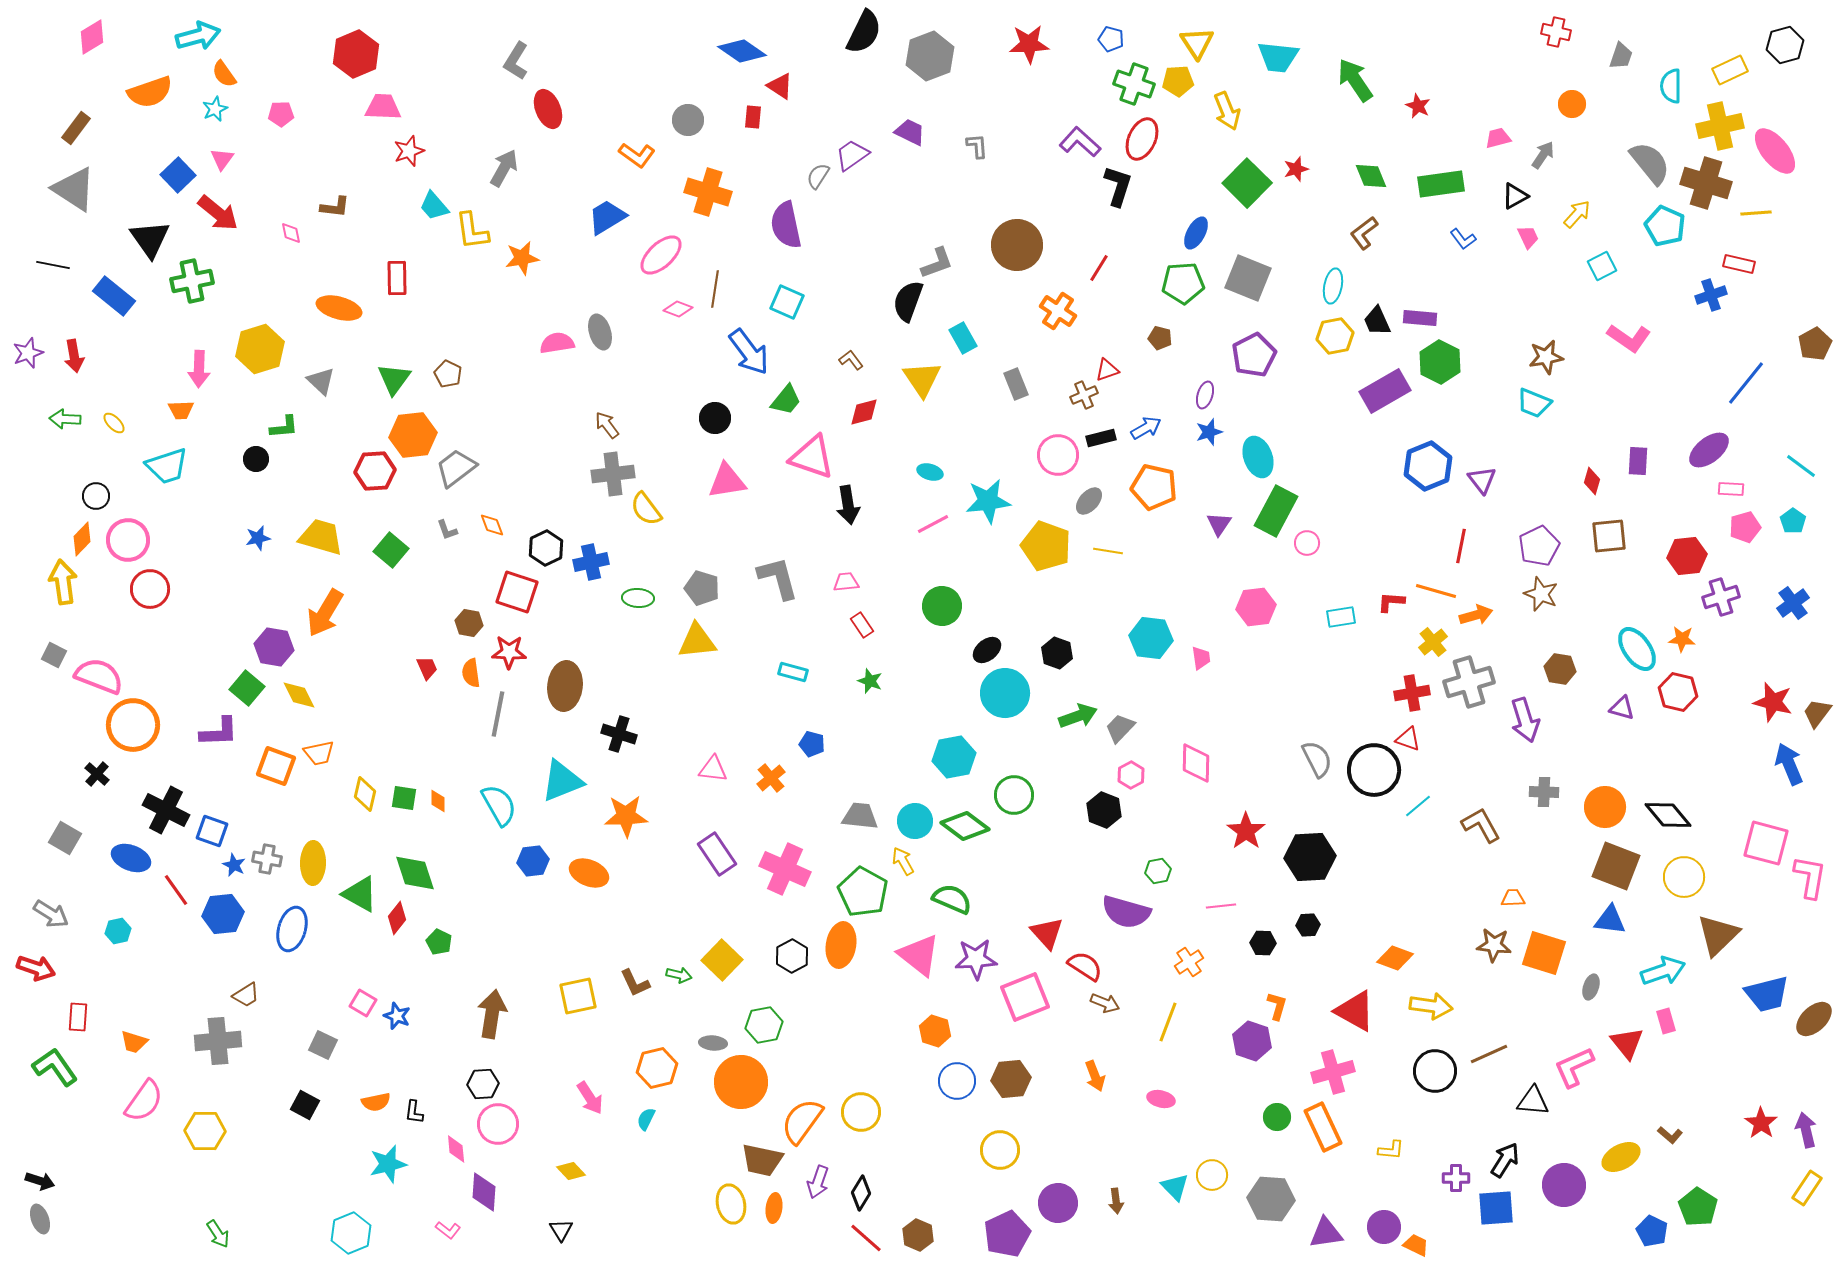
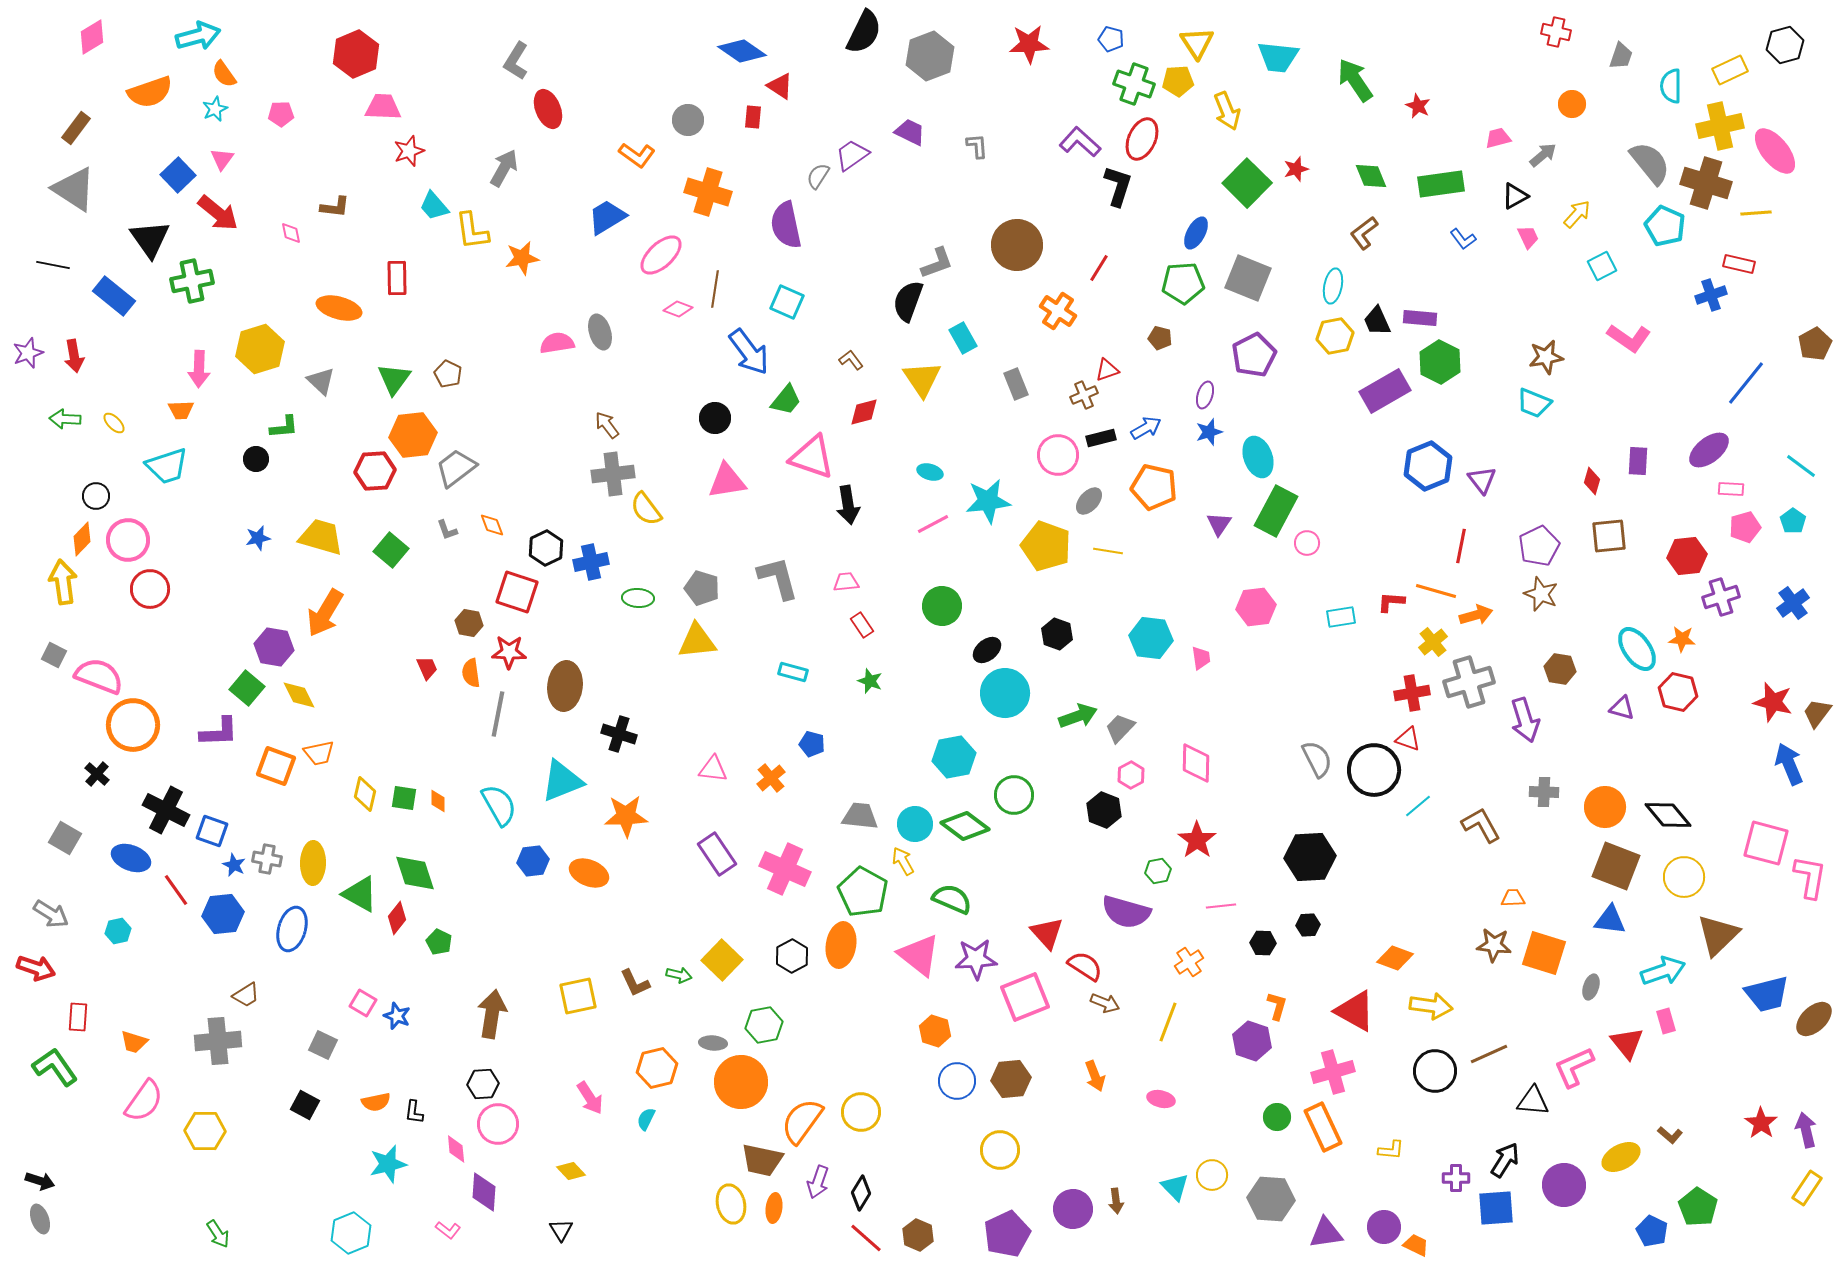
gray arrow at (1543, 155): rotated 16 degrees clockwise
black hexagon at (1057, 653): moved 19 px up
cyan circle at (915, 821): moved 3 px down
red star at (1246, 831): moved 49 px left, 9 px down
purple circle at (1058, 1203): moved 15 px right, 6 px down
